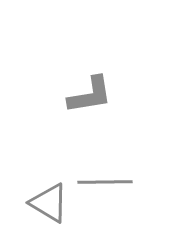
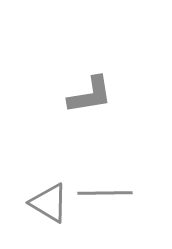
gray line: moved 11 px down
